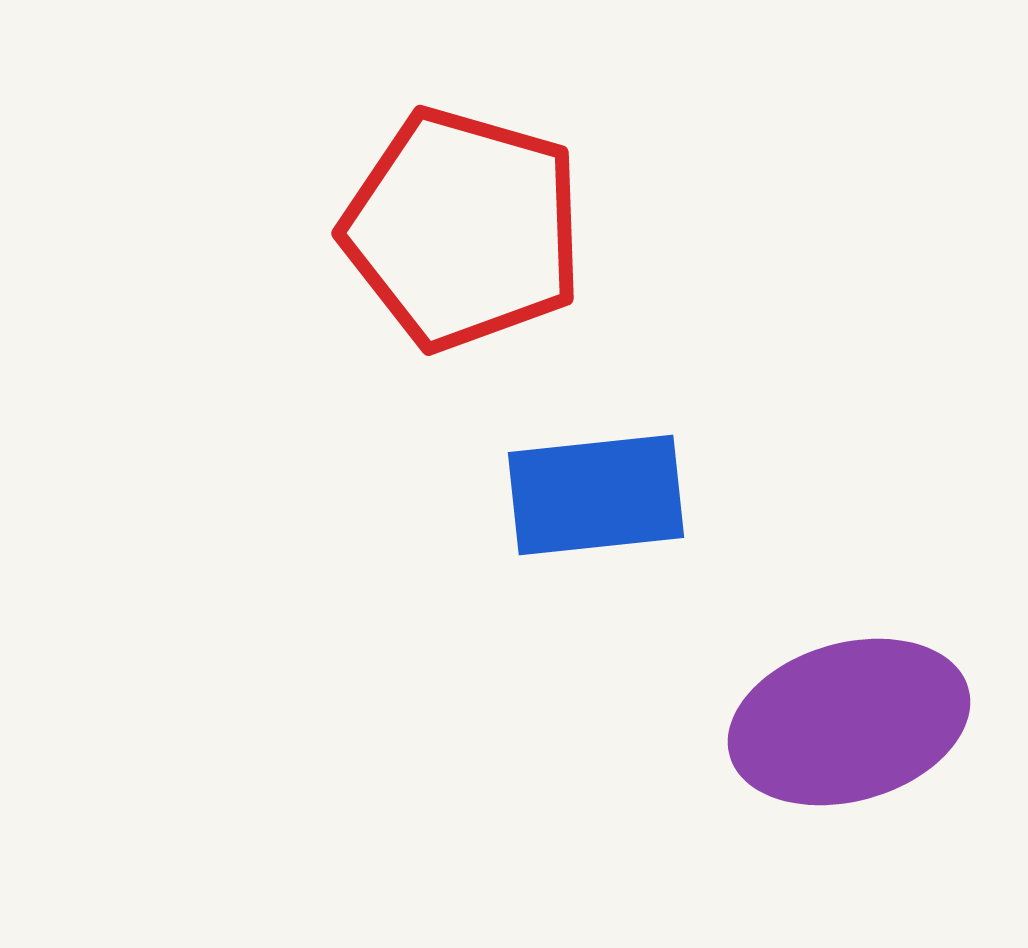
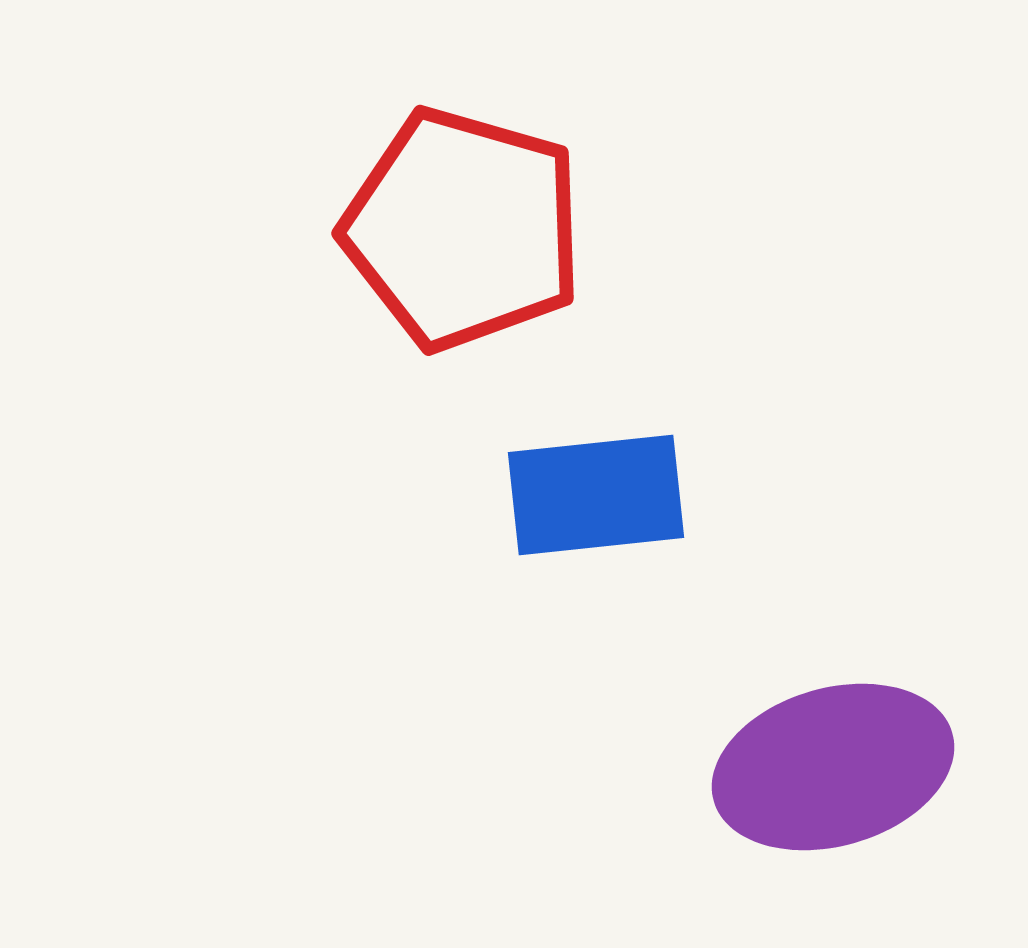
purple ellipse: moved 16 px left, 45 px down
